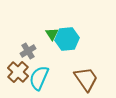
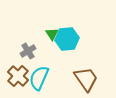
brown cross: moved 4 px down
